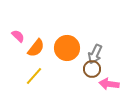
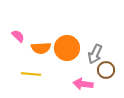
orange semicircle: moved 5 px right; rotated 48 degrees clockwise
brown circle: moved 14 px right, 1 px down
yellow line: moved 3 px left, 2 px up; rotated 54 degrees clockwise
pink arrow: moved 26 px left
